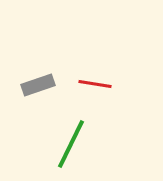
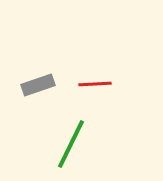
red line: rotated 12 degrees counterclockwise
